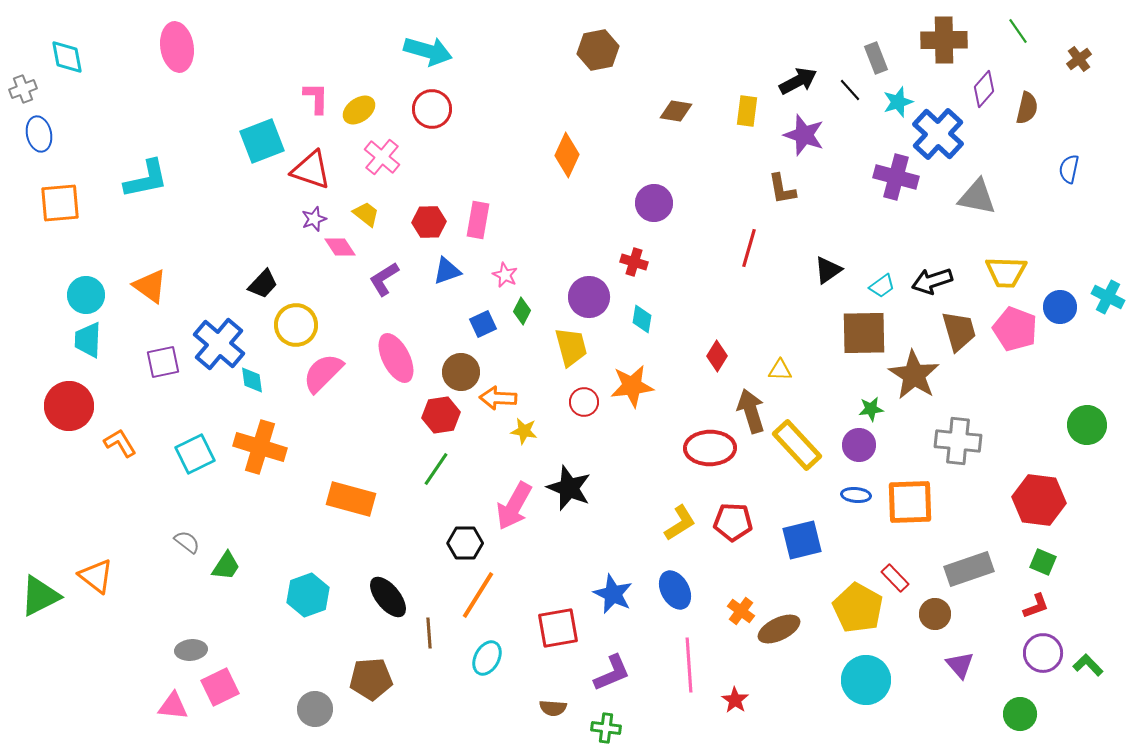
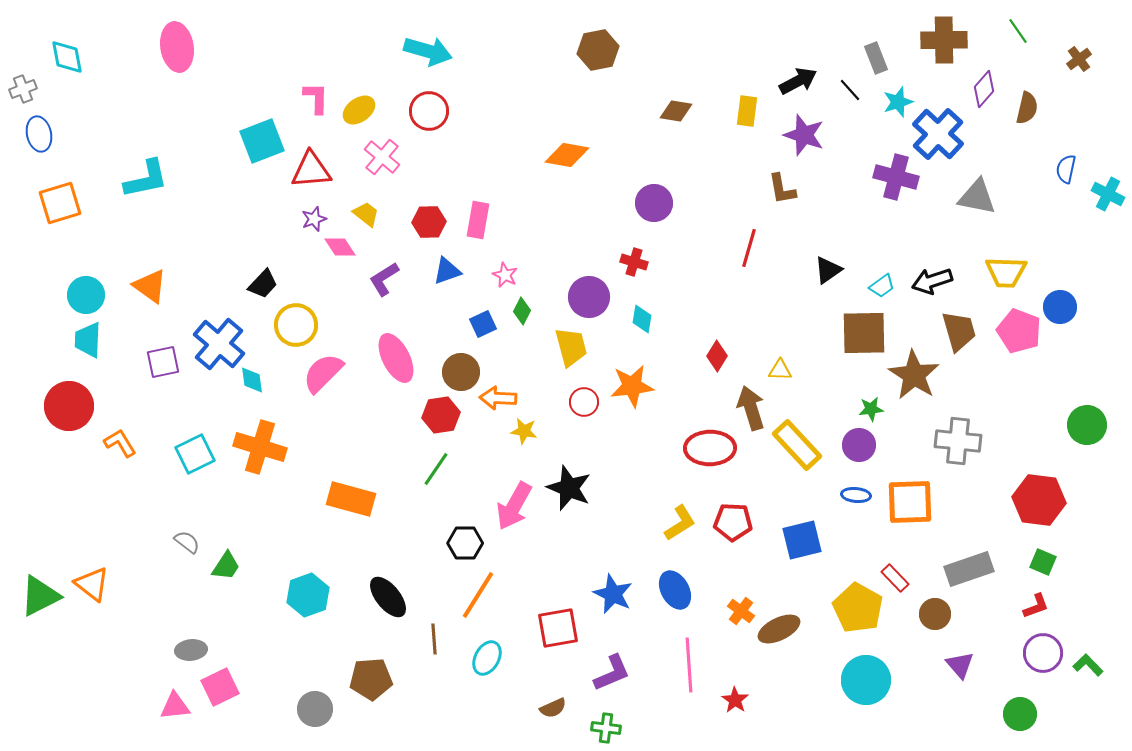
red circle at (432, 109): moved 3 px left, 2 px down
orange diamond at (567, 155): rotated 75 degrees clockwise
blue semicircle at (1069, 169): moved 3 px left
red triangle at (311, 170): rotated 24 degrees counterclockwise
orange square at (60, 203): rotated 12 degrees counterclockwise
cyan cross at (1108, 297): moved 103 px up
pink pentagon at (1015, 329): moved 4 px right, 2 px down
brown arrow at (751, 411): moved 3 px up
orange triangle at (96, 576): moved 4 px left, 8 px down
brown line at (429, 633): moved 5 px right, 6 px down
pink triangle at (173, 706): moved 2 px right; rotated 12 degrees counterclockwise
brown semicircle at (553, 708): rotated 28 degrees counterclockwise
